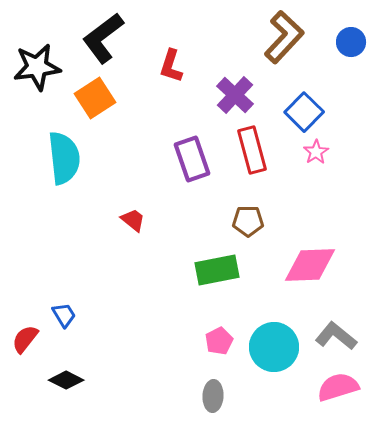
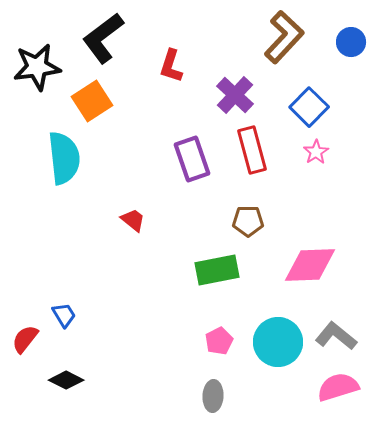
orange square: moved 3 px left, 3 px down
blue square: moved 5 px right, 5 px up
cyan circle: moved 4 px right, 5 px up
